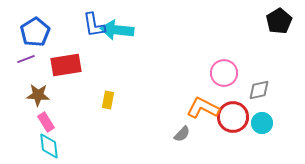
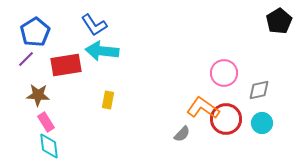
blue L-shape: rotated 24 degrees counterclockwise
cyan arrow: moved 15 px left, 21 px down
purple line: rotated 24 degrees counterclockwise
orange L-shape: rotated 8 degrees clockwise
red circle: moved 7 px left, 2 px down
